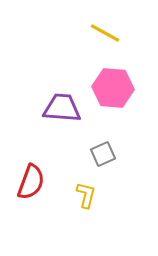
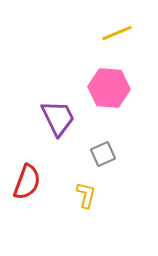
yellow line: moved 12 px right; rotated 52 degrees counterclockwise
pink hexagon: moved 4 px left
purple trapezoid: moved 4 px left, 10 px down; rotated 60 degrees clockwise
red semicircle: moved 4 px left
